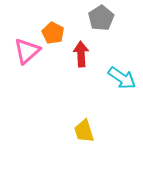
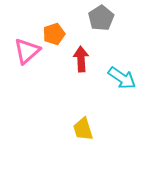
orange pentagon: moved 1 px right, 1 px down; rotated 25 degrees clockwise
red arrow: moved 5 px down
yellow trapezoid: moved 1 px left, 2 px up
